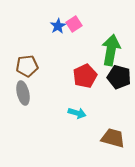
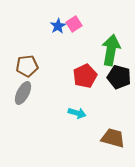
gray ellipse: rotated 40 degrees clockwise
